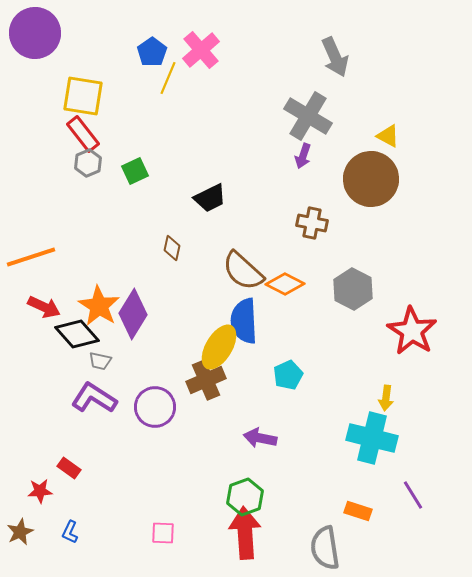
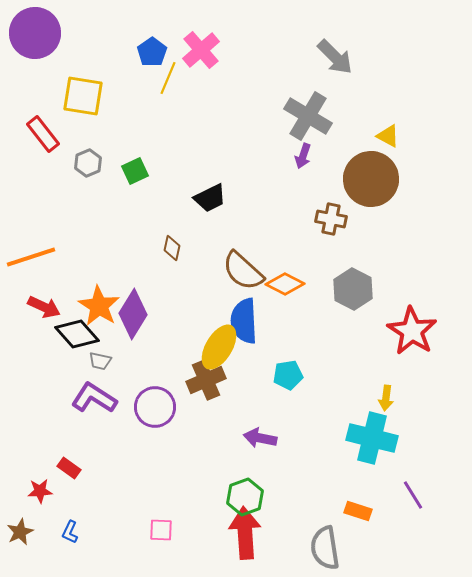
gray arrow at (335, 57): rotated 21 degrees counterclockwise
red rectangle at (83, 134): moved 40 px left
brown cross at (312, 223): moved 19 px right, 4 px up
cyan pentagon at (288, 375): rotated 16 degrees clockwise
pink square at (163, 533): moved 2 px left, 3 px up
